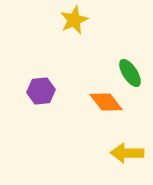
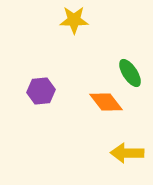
yellow star: rotated 24 degrees clockwise
